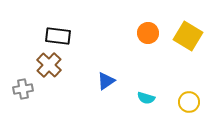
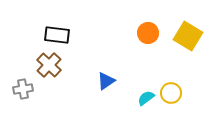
black rectangle: moved 1 px left, 1 px up
cyan semicircle: rotated 126 degrees clockwise
yellow circle: moved 18 px left, 9 px up
